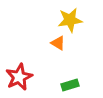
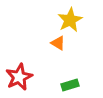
yellow star: rotated 20 degrees counterclockwise
